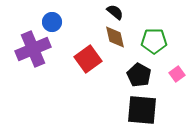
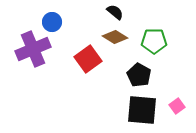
brown diamond: rotated 45 degrees counterclockwise
pink square: moved 32 px down
